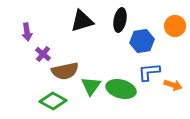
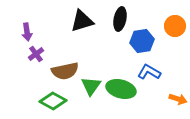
black ellipse: moved 1 px up
purple cross: moved 7 px left; rotated 14 degrees clockwise
blue L-shape: rotated 35 degrees clockwise
orange arrow: moved 5 px right, 14 px down
